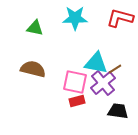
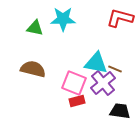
cyan star: moved 12 px left, 1 px down
brown line: rotated 56 degrees clockwise
pink square: moved 1 px left, 1 px down; rotated 10 degrees clockwise
black trapezoid: moved 2 px right
